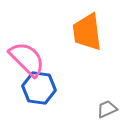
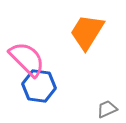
orange trapezoid: rotated 39 degrees clockwise
blue hexagon: moved 2 px up
